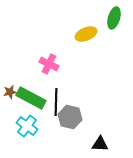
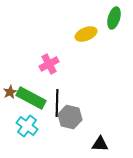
pink cross: rotated 36 degrees clockwise
brown star: rotated 16 degrees counterclockwise
black line: moved 1 px right, 1 px down
